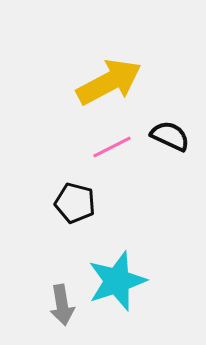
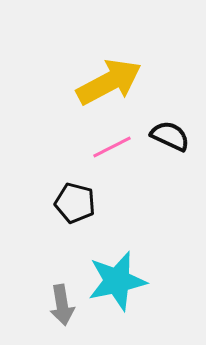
cyan star: rotated 6 degrees clockwise
